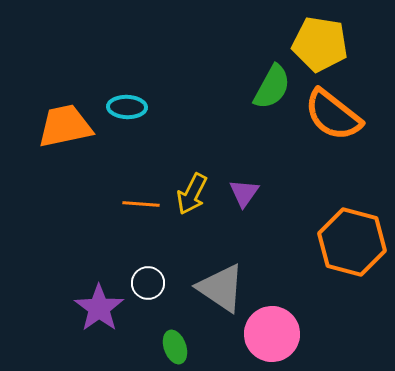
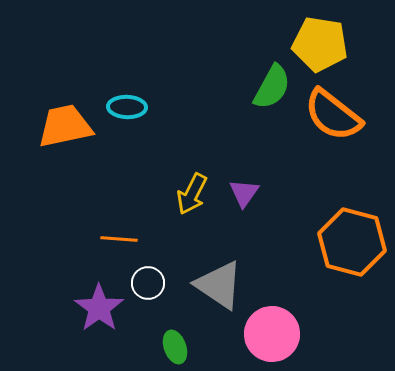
orange line: moved 22 px left, 35 px down
gray triangle: moved 2 px left, 3 px up
